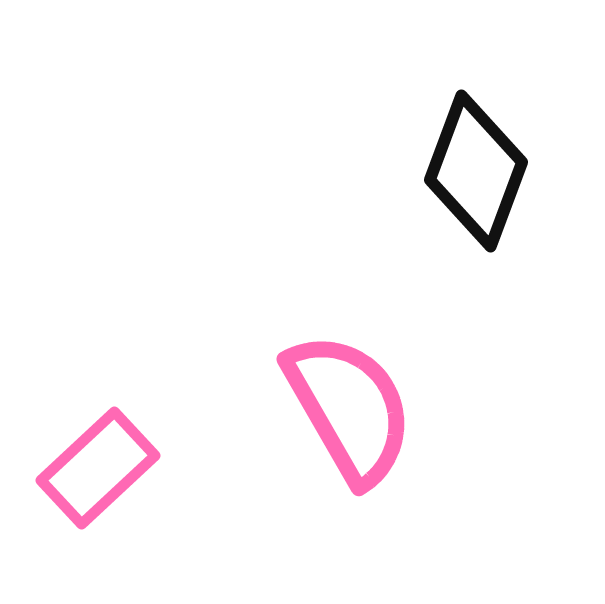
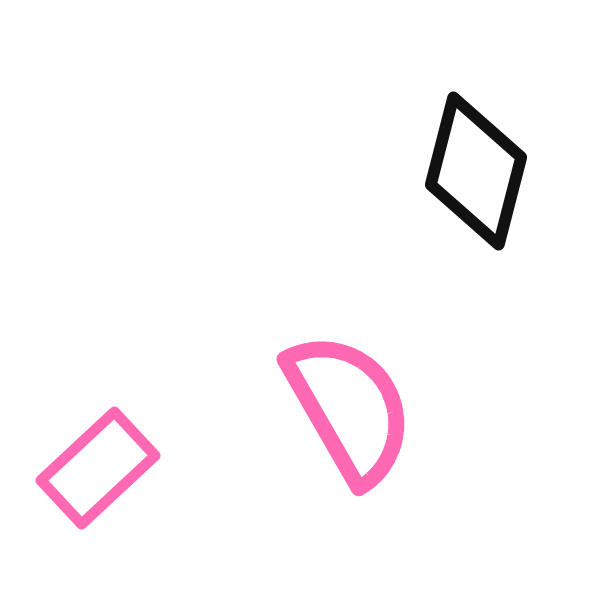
black diamond: rotated 6 degrees counterclockwise
